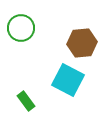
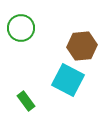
brown hexagon: moved 3 px down
